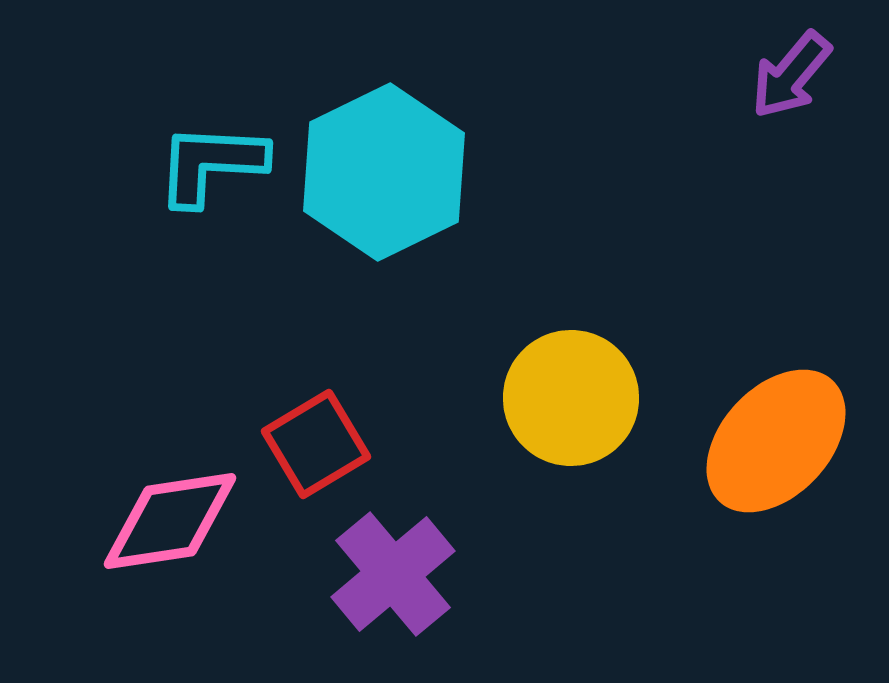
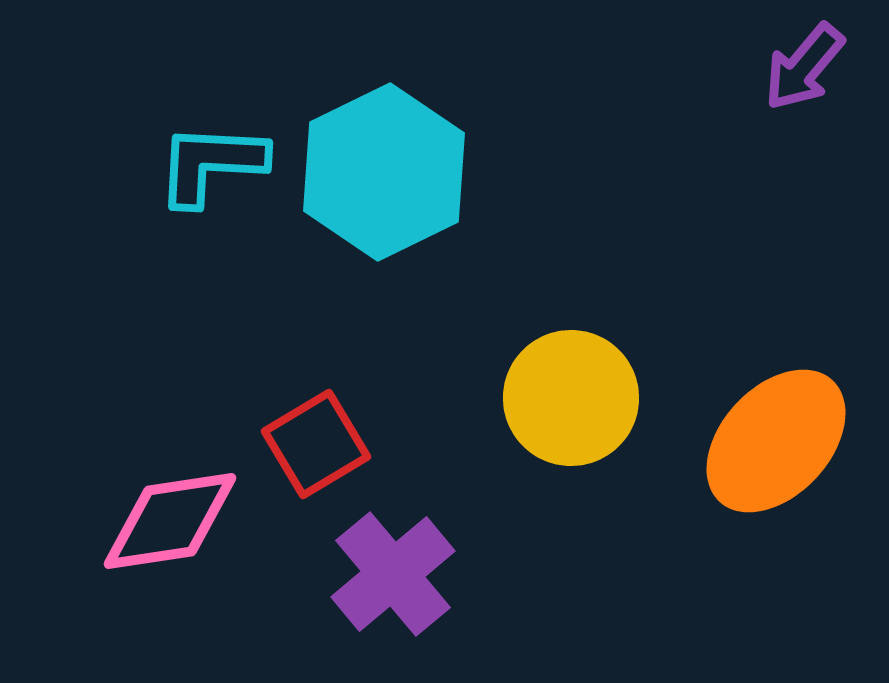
purple arrow: moved 13 px right, 8 px up
